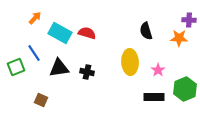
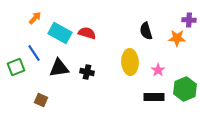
orange star: moved 2 px left
